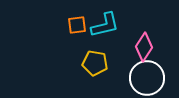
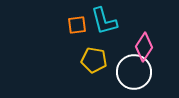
cyan L-shape: moved 1 px left, 4 px up; rotated 88 degrees clockwise
yellow pentagon: moved 1 px left, 3 px up
white circle: moved 13 px left, 6 px up
